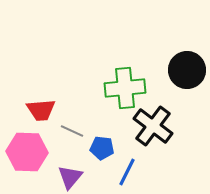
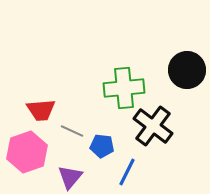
green cross: moved 1 px left
blue pentagon: moved 2 px up
pink hexagon: rotated 21 degrees counterclockwise
